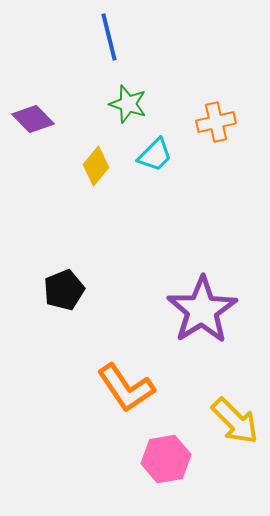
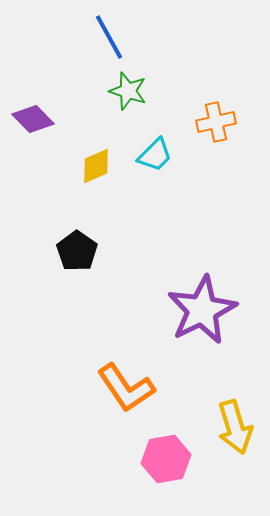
blue line: rotated 15 degrees counterclockwise
green star: moved 13 px up
yellow diamond: rotated 27 degrees clockwise
black pentagon: moved 13 px right, 39 px up; rotated 15 degrees counterclockwise
purple star: rotated 6 degrees clockwise
yellow arrow: moved 6 px down; rotated 28 degrees clockwise
